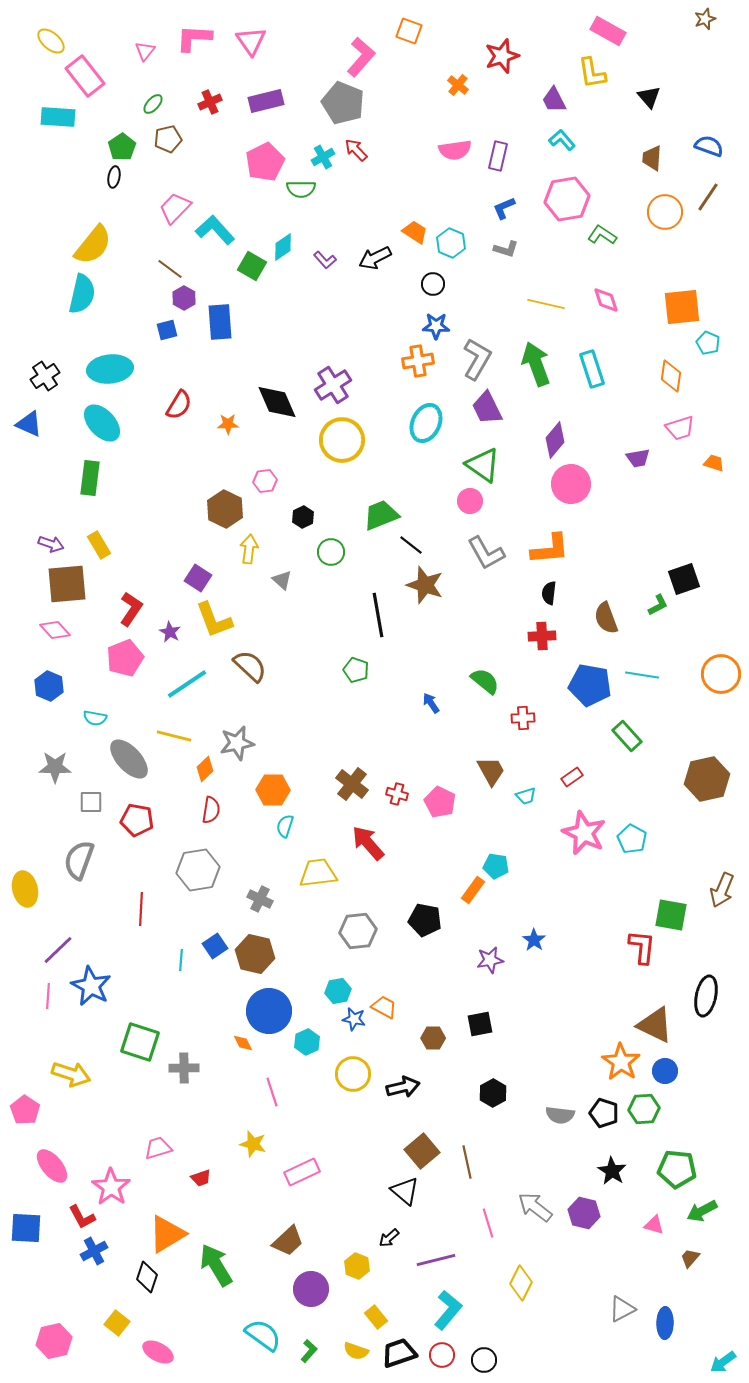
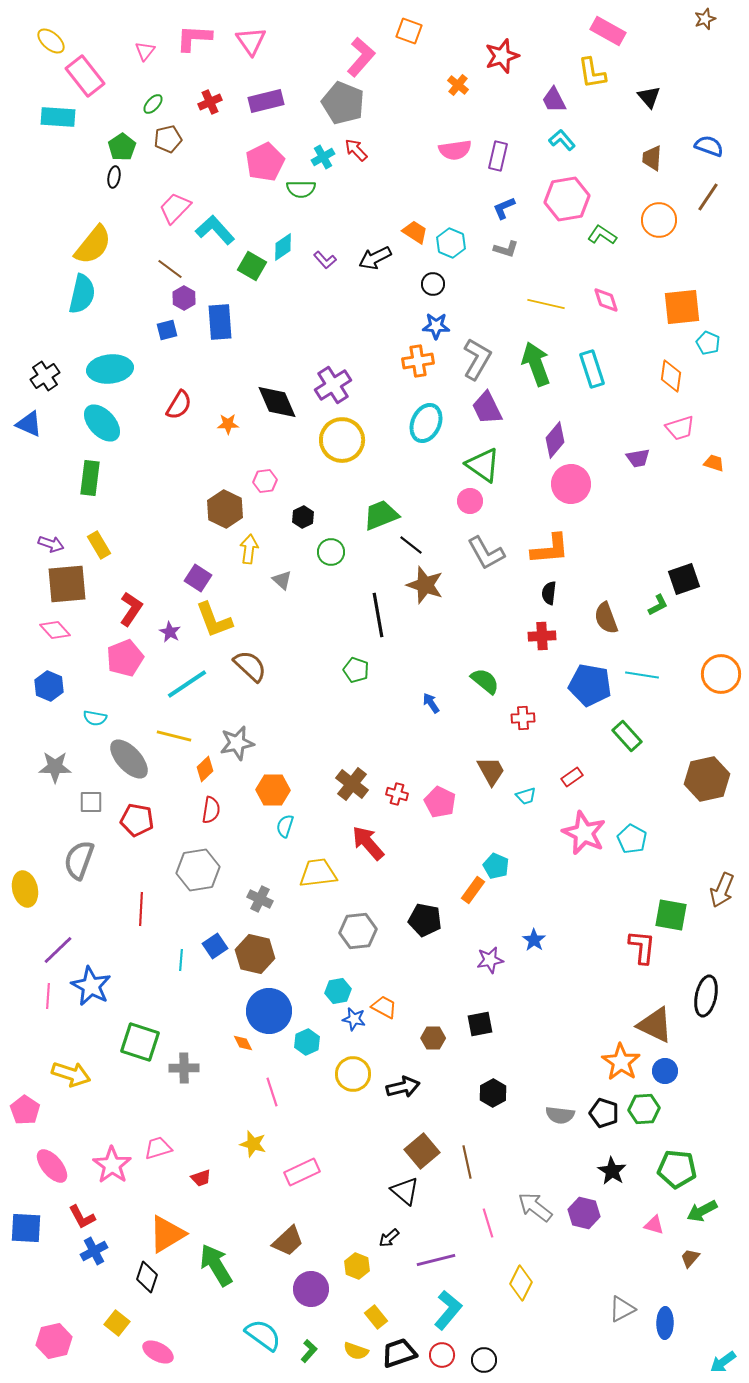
orange circle at (665, 212): moved 6 px left, 8 px down
cyan pentagon at (496, 866): rotated 15 degrees clockwise
pink star at (111, 1187): moved 1 px right, 22 px up
